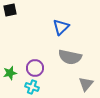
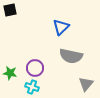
gray semicircle: moved 1 px right, 1 px up
green star: rotated 24 degrees clockwise
